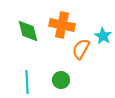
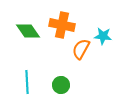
green diamond: rotated 20 degrees counterclockwise
cyan star: rotated 24 degrees counterclockwise
green circle: moved 5 px down
